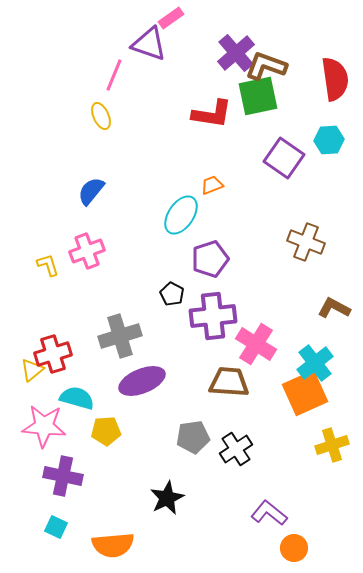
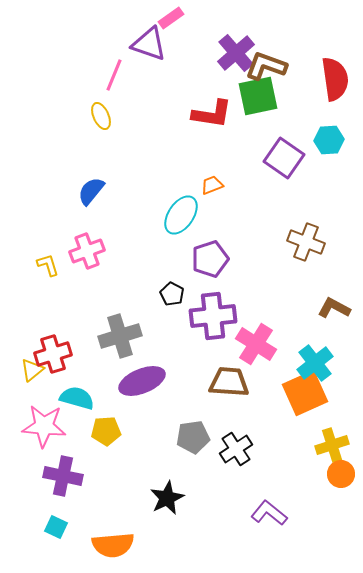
orange circle at (294, 548): moved 47 px right, 74 px up
